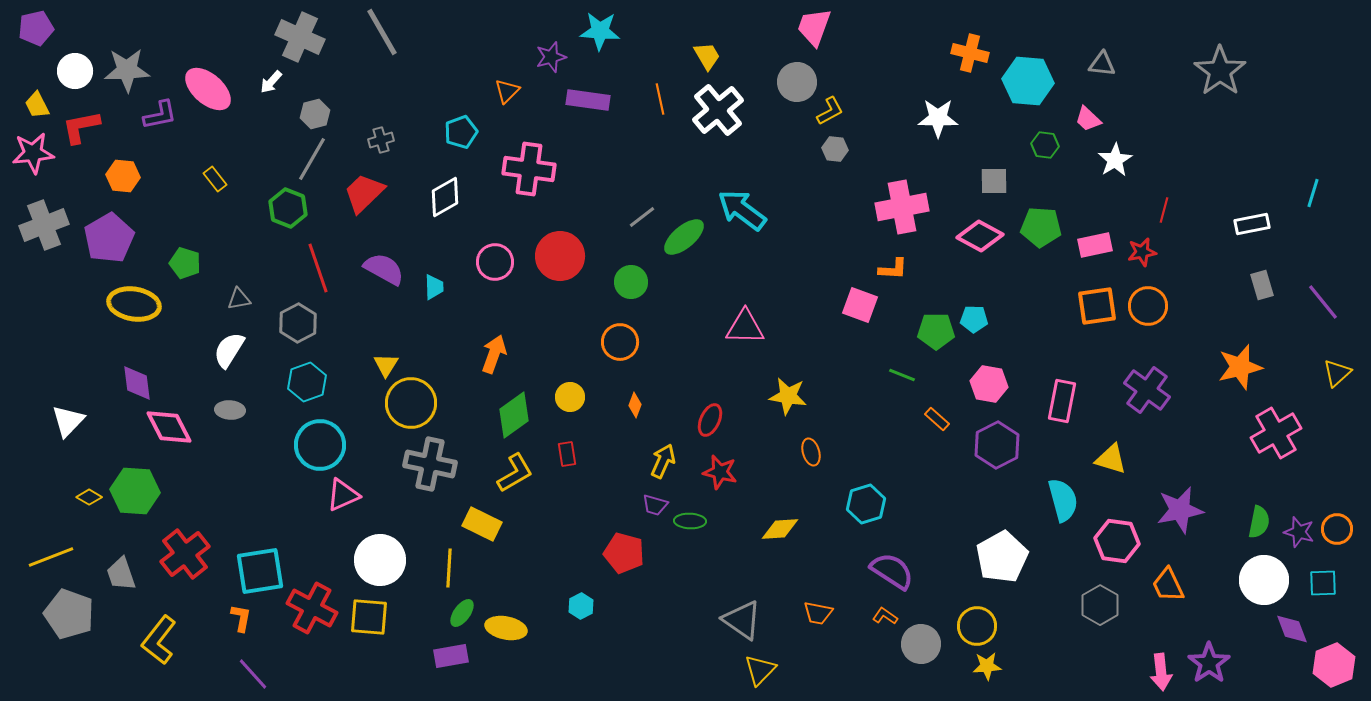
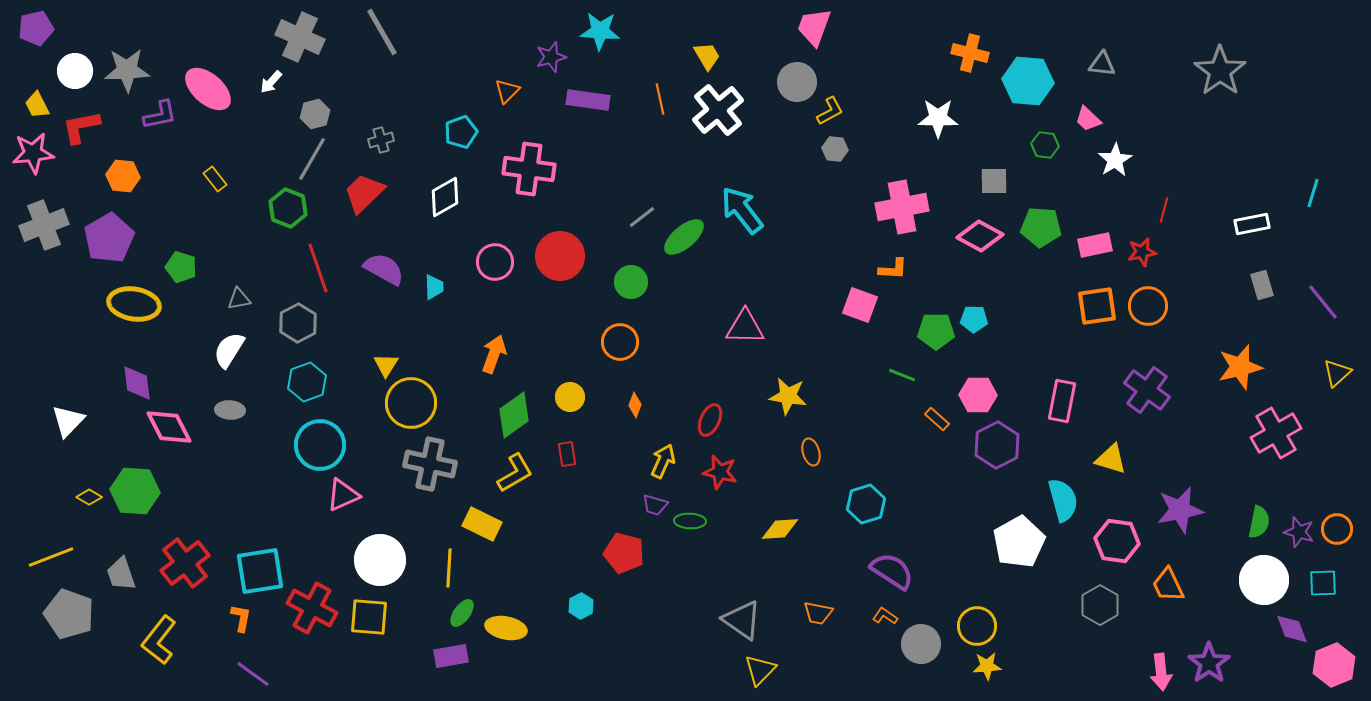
cyan arrow at (742, 210): rotated 15 degrees clockwise
green pentagon at (185, 263): moved 4 px left, 4 px down
pink hexagon at (989, 384): moved 11 px left, 11 px down; rotated 9 degrees counterclockwise
red cross at (185, 554): moved 9 px down
white pentagon at (1002, 557): moved 17 px right, 15 px up
purple line at (253, 674): rotated 12 degrees counterclockwise
